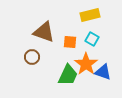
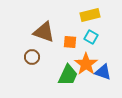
cyan square: moved 1 px left, 2 px up
